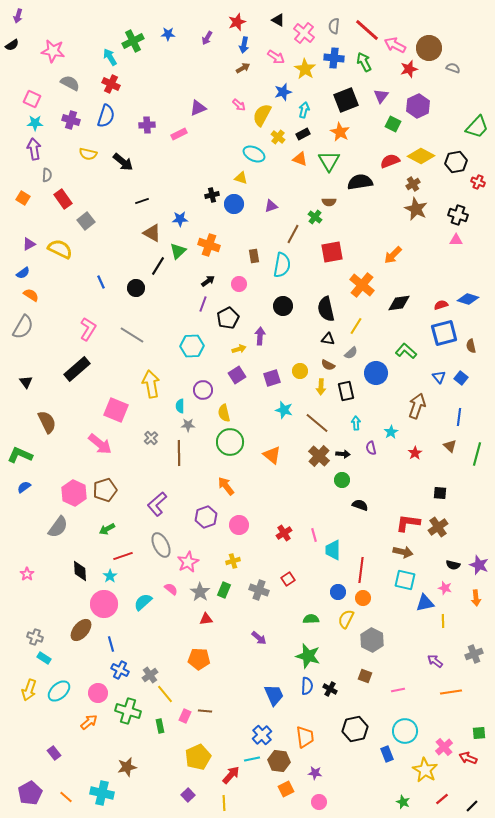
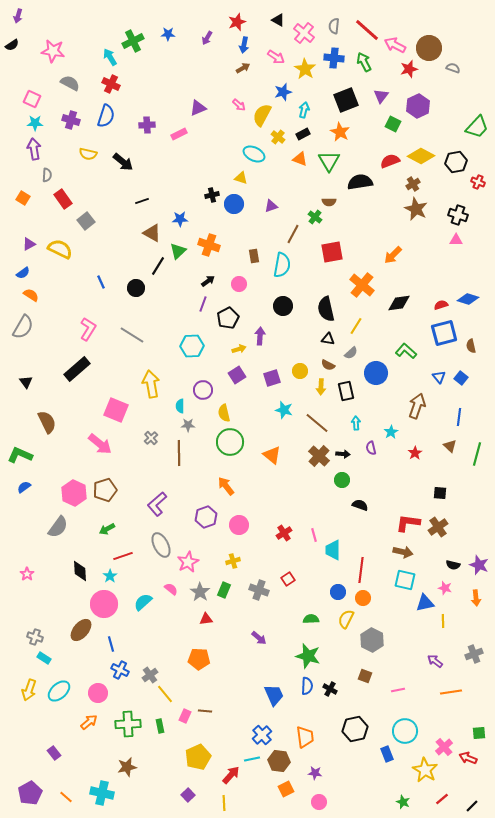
green cross at (128, 711): moved 13 px down; rotated 20 degrees counterclockwise
